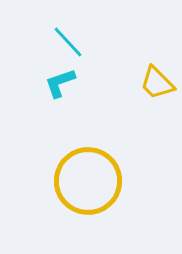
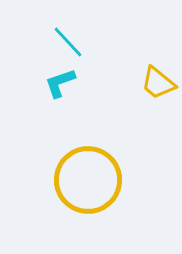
yellow trapezoid: moved 1 px right; rotated 6 degrees counterclockwise
yellow circle: moved 1 px up
